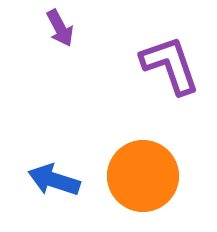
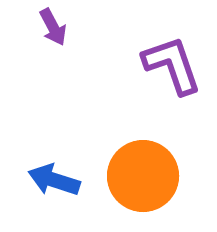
purple arrow: moved 7 px left, 1 px up
purple L-shape: moved 2 px right
